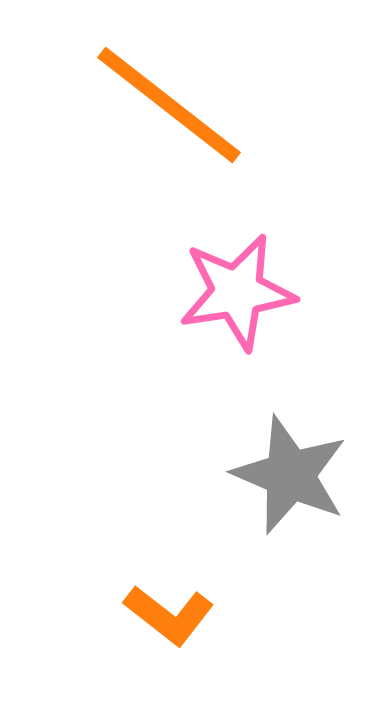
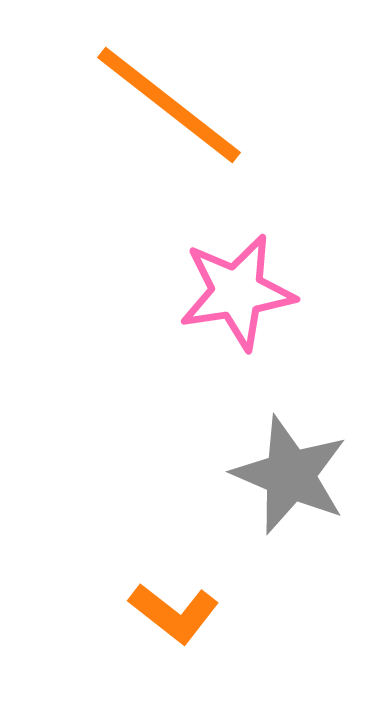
orange L-shape: moved 5 px right, 2 px up
